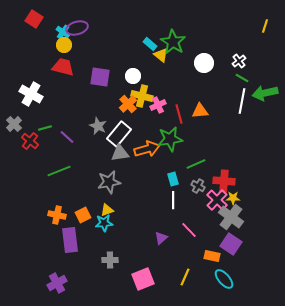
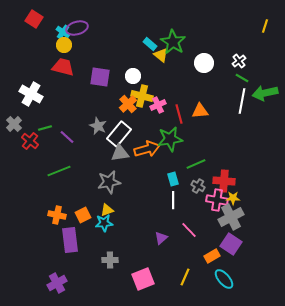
pink cross at (217, 200): rotated 35 degrees counterclockwise
gray cross at (231, 217): rotated 25 degrees clockwise
orange rectangle at (212, 256): rotated 42 degrees counterclockwise
